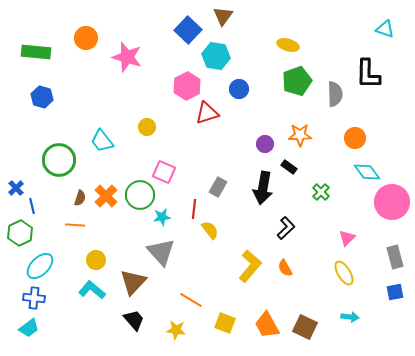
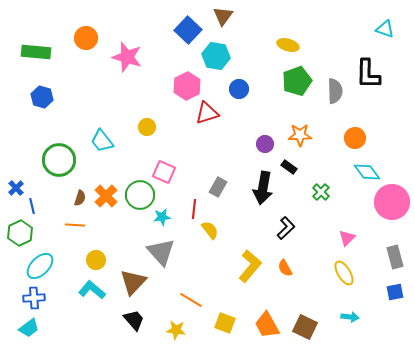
gray semicircle at (335, 94): moved 3 px up
blue cross at (34, 298): rotated 10 degrees counterclockwise
